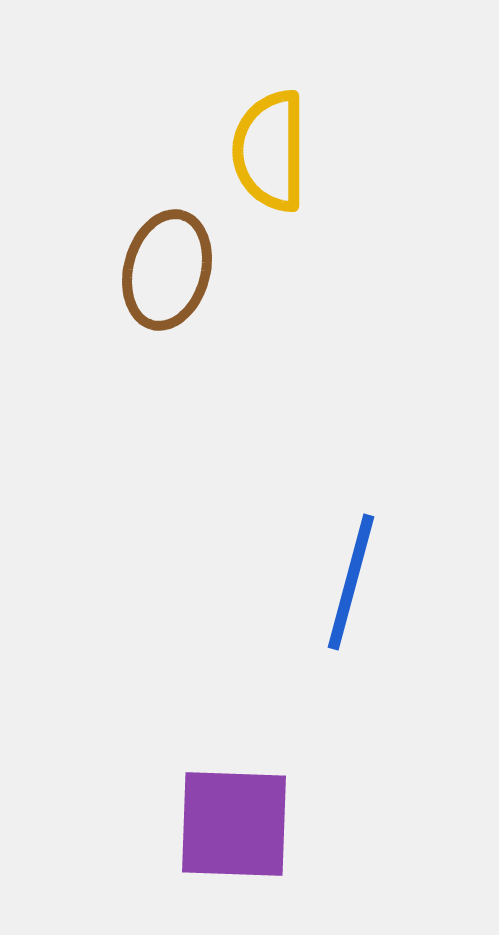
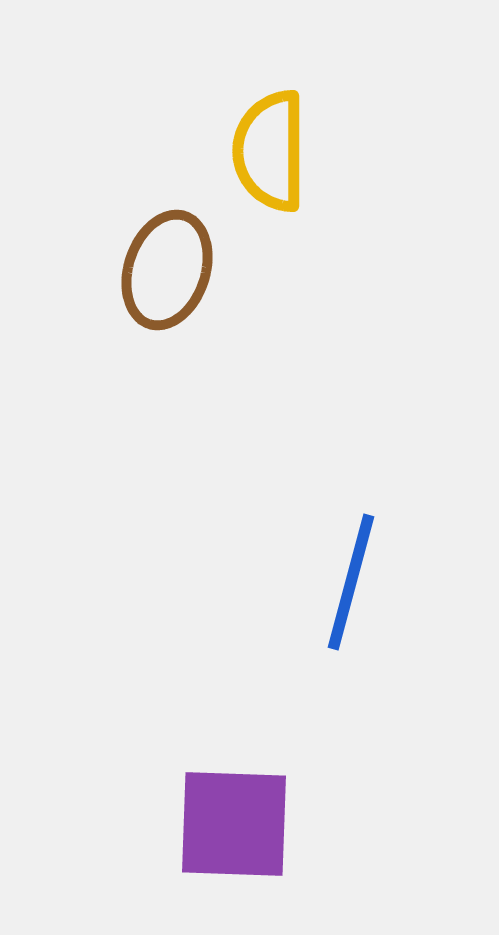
brown ellipse: rotated 3 degrees clockwise
